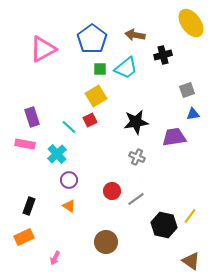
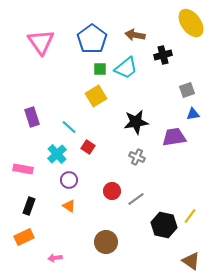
pink triangle: moved 2 px left, 7 px up; rotated 36 degrees counterclockwise
red square: moved 2 px left, 27 px down; rotated 32 degrees counterclockwise
pink rectangle: moved 2 px left, 25 px down
pink arrow: rotated 56 degrees clockwise
